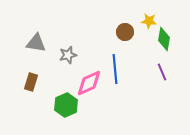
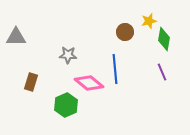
yellow star: rotated 21 degrees counterclockwise
gray triangle: moved 20 px left, 6 px up; rotated 10 degrees counterclockwise
gray star: rotated 18 degrees clockwise
pink diamond: rotated 64 degrees clockwise
